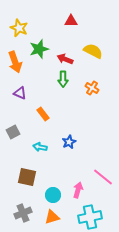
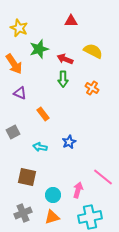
orange arrow: moved 1 px left, 2 px down; rotated 15 degrees counterclockwise
